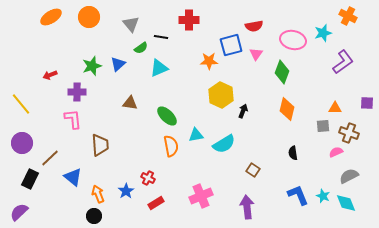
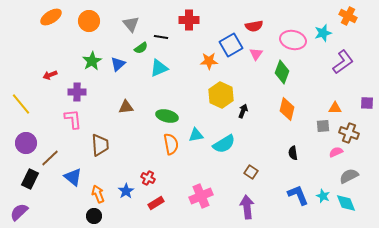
orange circle at (89, 17): moved 4 px down
blue square at (231, 45): rotated 15 degrees counterclockwise
green star at (92, 66): moved 5 px up; rotated 12 degrees counterclockwise
brown triangle at (130, 103): moved 4 px left, 4 px down; rotated 14 degrees counterclockwise
green ellipse at (167, 116): rotated 30 degrees counterclockwise
purple circle at (22, 143): moved 4 px right
orange semicircle at (171, 146): moved 2 px up
brown square at (253, 170): moved 2 px left, 2 px down
